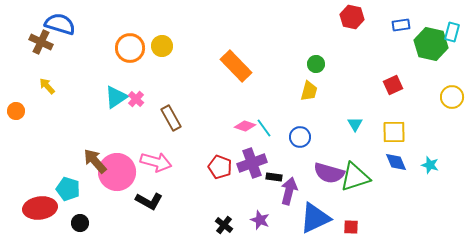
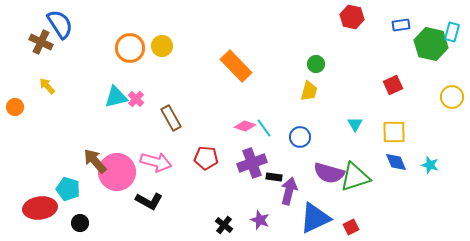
blue semicircle at (60, 24): rotated 40 degrees clockwise
cyan triangle at (116, 97): rotated 20 degrees clockwise
orange circle at (16, 111): moved 1 px left, 4 px up
red pentagon at (220, 167): moved 14 px left, 9 px up; rotated 15 degrees counterclockwise
red square at (351, 227): rotated 28 degrees counterclockwise
